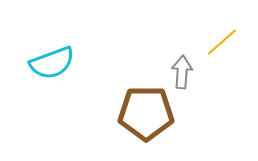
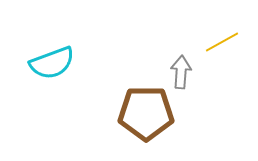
yellow line: rotated 12 degrees clockwise
gray arrow: moved 1 px left
